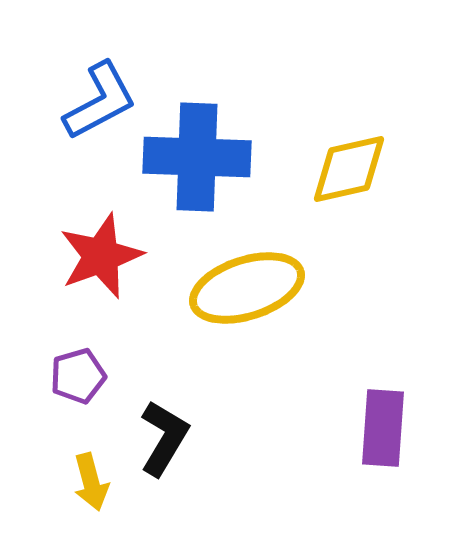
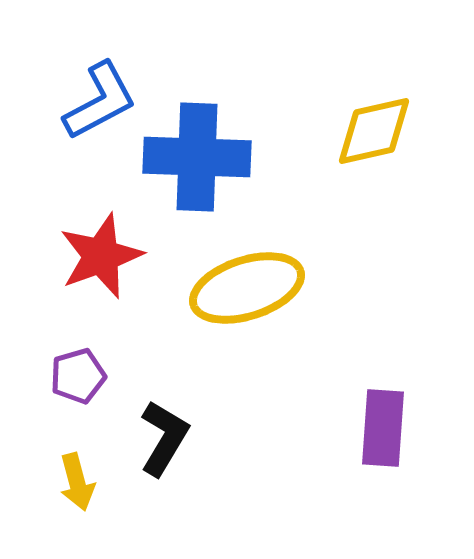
yellow diamond: moved 25 px right, 38 px up
yellow arrow: moved 14 px left
